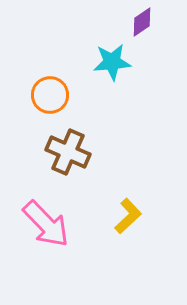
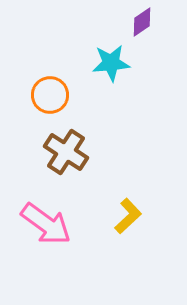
cyan star: moved 1 px left, 1 px down
brown cross: moved 2 px left; rotated 9 degrees clockwise
pink arrow: rotated 10 degrees counterclockwise
